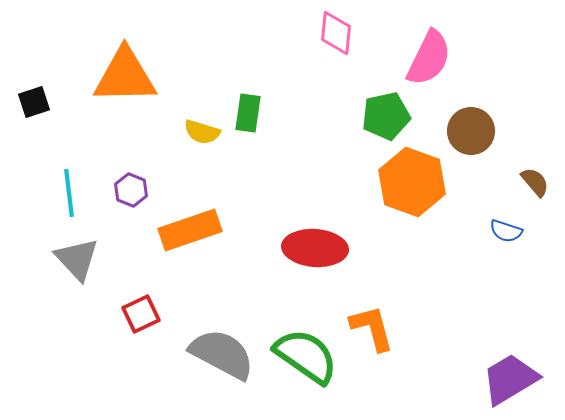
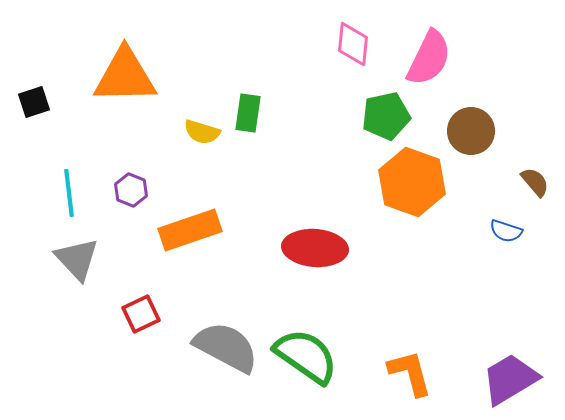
pink diamond: moved 17 px right, 11 px down
orange L-shape: moved 38 px right, 45 px down
gray semicircle: moved 4 px right, 7 px up
